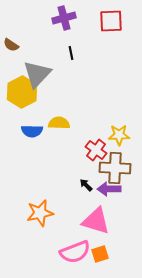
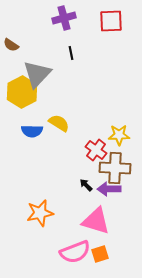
yellow semicircle: rotated 30 degrees clockwise
